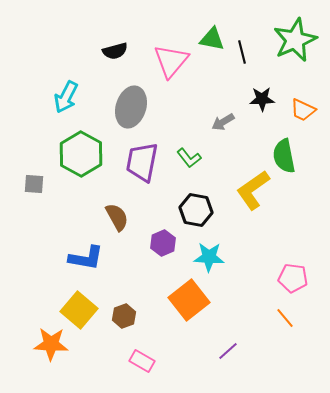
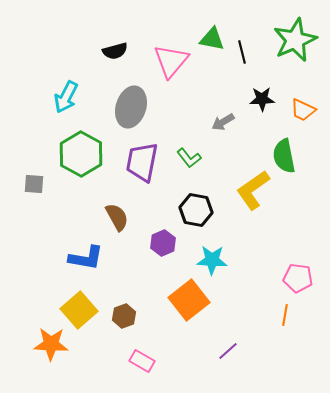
cyan star: moved 3 px right, 3 px down
pink pentagon: moved 5 px right
yellow square: rotated 9 degrees clockwise
orange line: moved 3 px up; rotated 50 degrees clockwise
